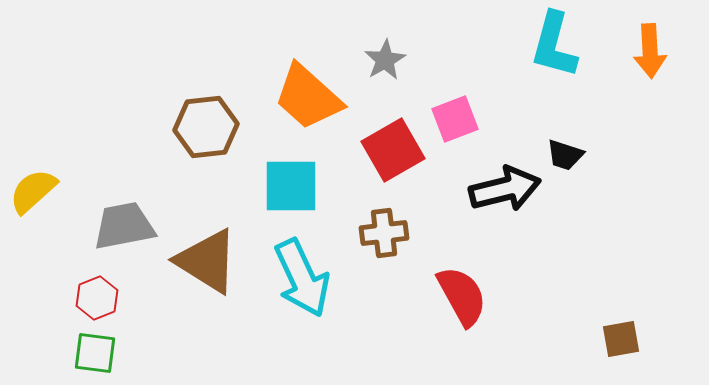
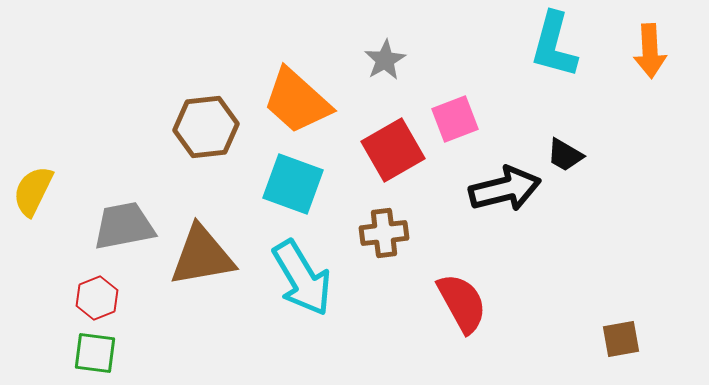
orange trapezoid: moved 11 px left, 4 px down
black trapezoid: rotated 12 degrees clockwise
cyan square: moved 2 px right, 2 px up; rotated 20 degrees clockwise
yellow semicircle: rotated 22 degrees counterclockwise
brown triangle: moved 5 px left, 5 px up; rotated 42 degrees counterclockwise
cyan arrow: rotated 6 degrees counterclockwise
red semicircle: moved 7 px down
